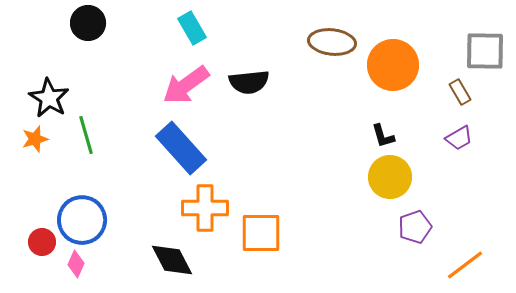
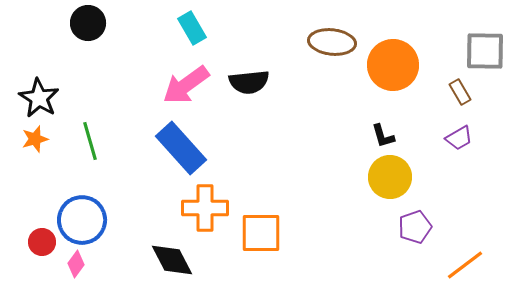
black star: moved 10 px left
green line: moved 4 px right, 6 px down
pink diamond: rotated 12 degrees clockwise
